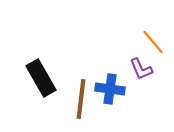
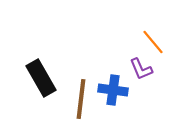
blue cross: moved 3 px right, 1 px down
